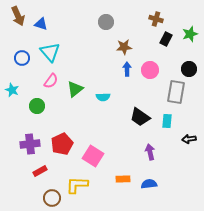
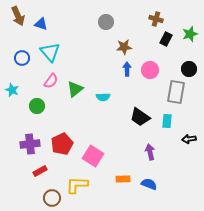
blue semicircle: rotated 28 degrees clockwise
